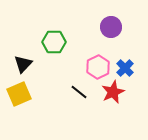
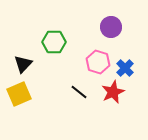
pink hexagon: moved 5 px up; rotated 15 degrees counterclockwise
